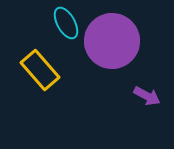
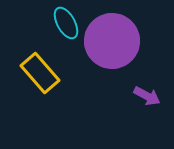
yellow rectangle: moved 3 px down
